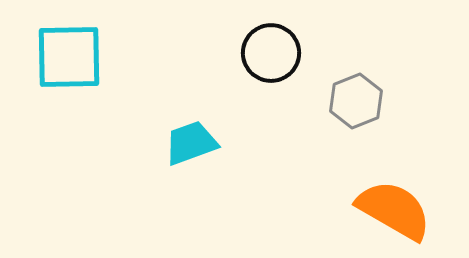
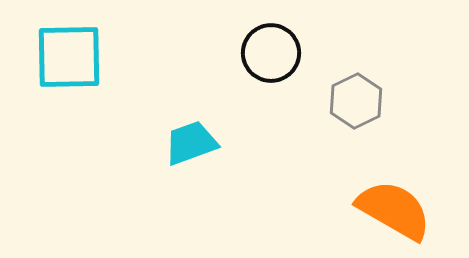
gray hexagon: rotated 4 degrees counterclockwise
